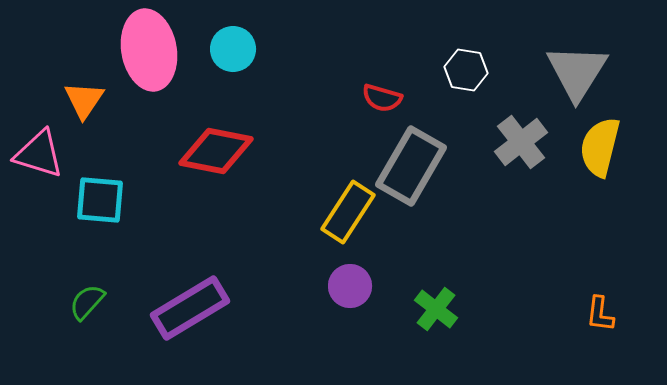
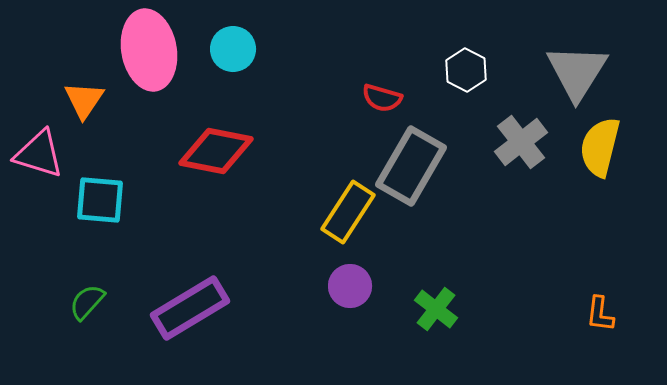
white hexagon: rotated 18 degrees clockwise
